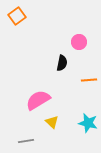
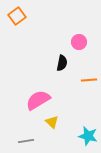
cyan star: moved 13 px down
